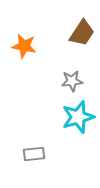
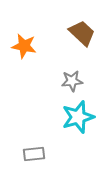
brown trapezoid: rotated 80 degrees counterclockwise
